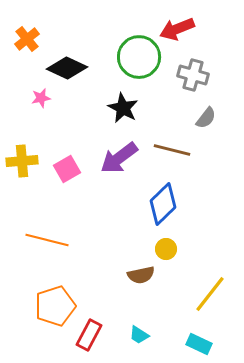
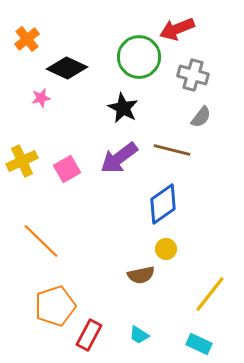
gray semicircle: moved 5 px left, 1 px up
yellow cross: rotated 20 degrees counterclockwise
blue diamond: rotated 9 degrees clockwise
orange line: moved 6 px left, 1 px down; rotated 30 degrees clockwise
